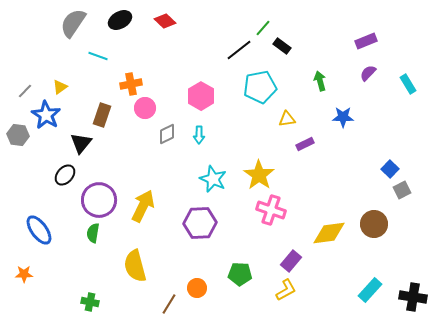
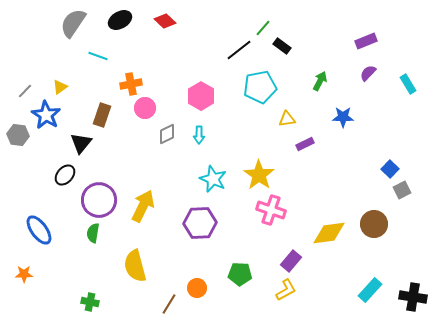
green arrow at (320, 81): rotated 42 degrees clockwise
